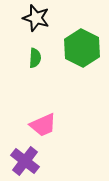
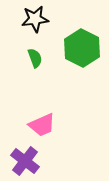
black star: moved 1 px left, 1 px down; rotated 24 degrees counterclockwise
green semicircle: rotated 24 degrees counterclockwise
pink trapezoid: moved 1 px left
